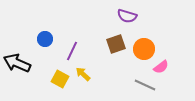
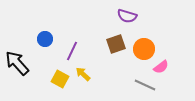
black arrow: rotated 24 degrees clockwise
